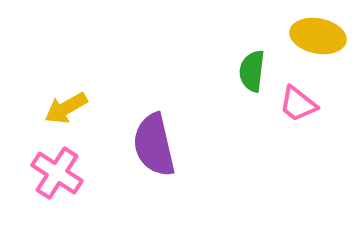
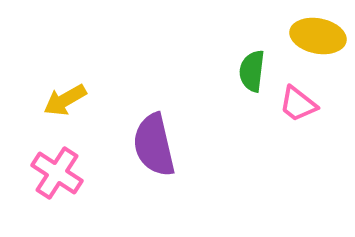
yellow arrow: moved 1 px left, 8 px up
